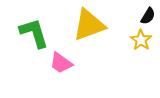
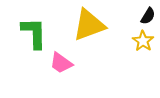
green L-shape: rotated 16 degrees clockwise
yellow star: moved 2 px right, 1 px down
